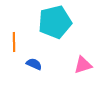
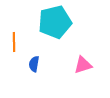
blue semicircle: rotated 105 degrees counterclockwise
